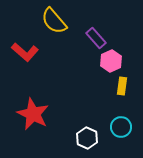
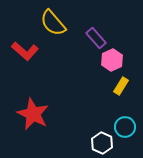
yellow semicircle: moved 1 px left, 2 px down
red L-shape: moved 1 px up
pink hexagon: moved 1 px right, 1 px up
yellow rectangle: moved 1 px left; rotated 24 degrees clockwise
cyan circle: moved 4 px right
white hexagon: moved 15 px right, 5 px down
